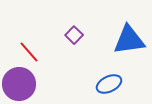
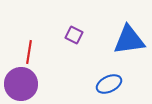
purple square: rotated 18 degrees counterclockwise
red line: rotated 50 degrees clockwise
purple circle: moved 2 px right
